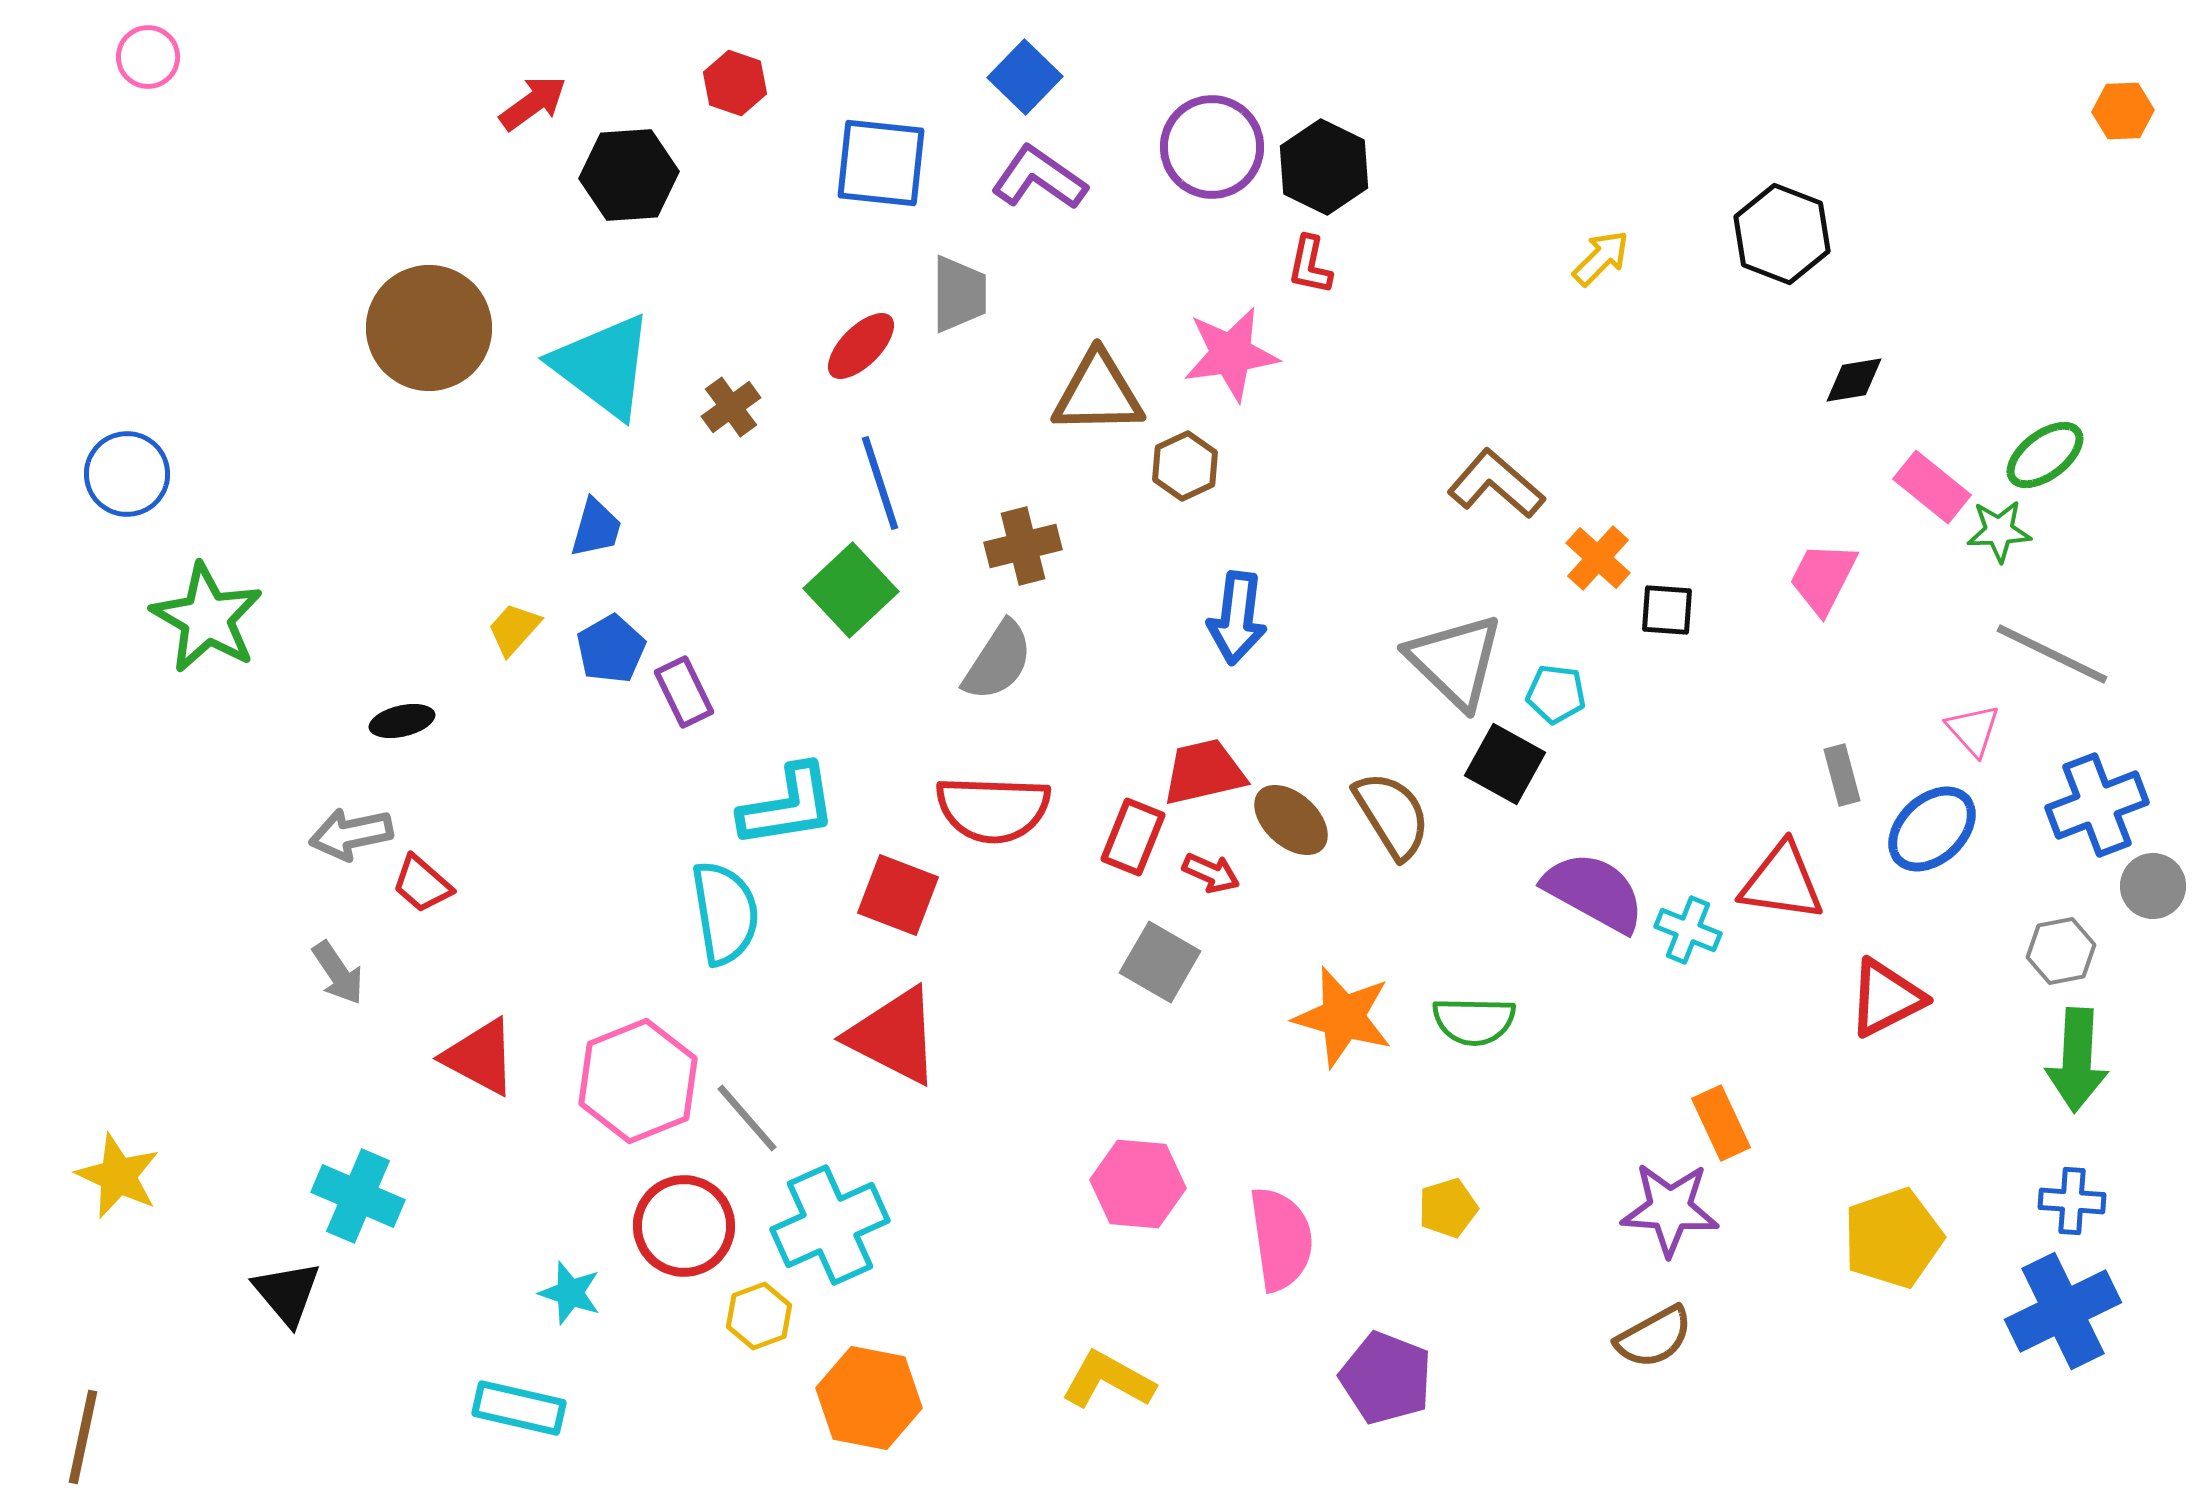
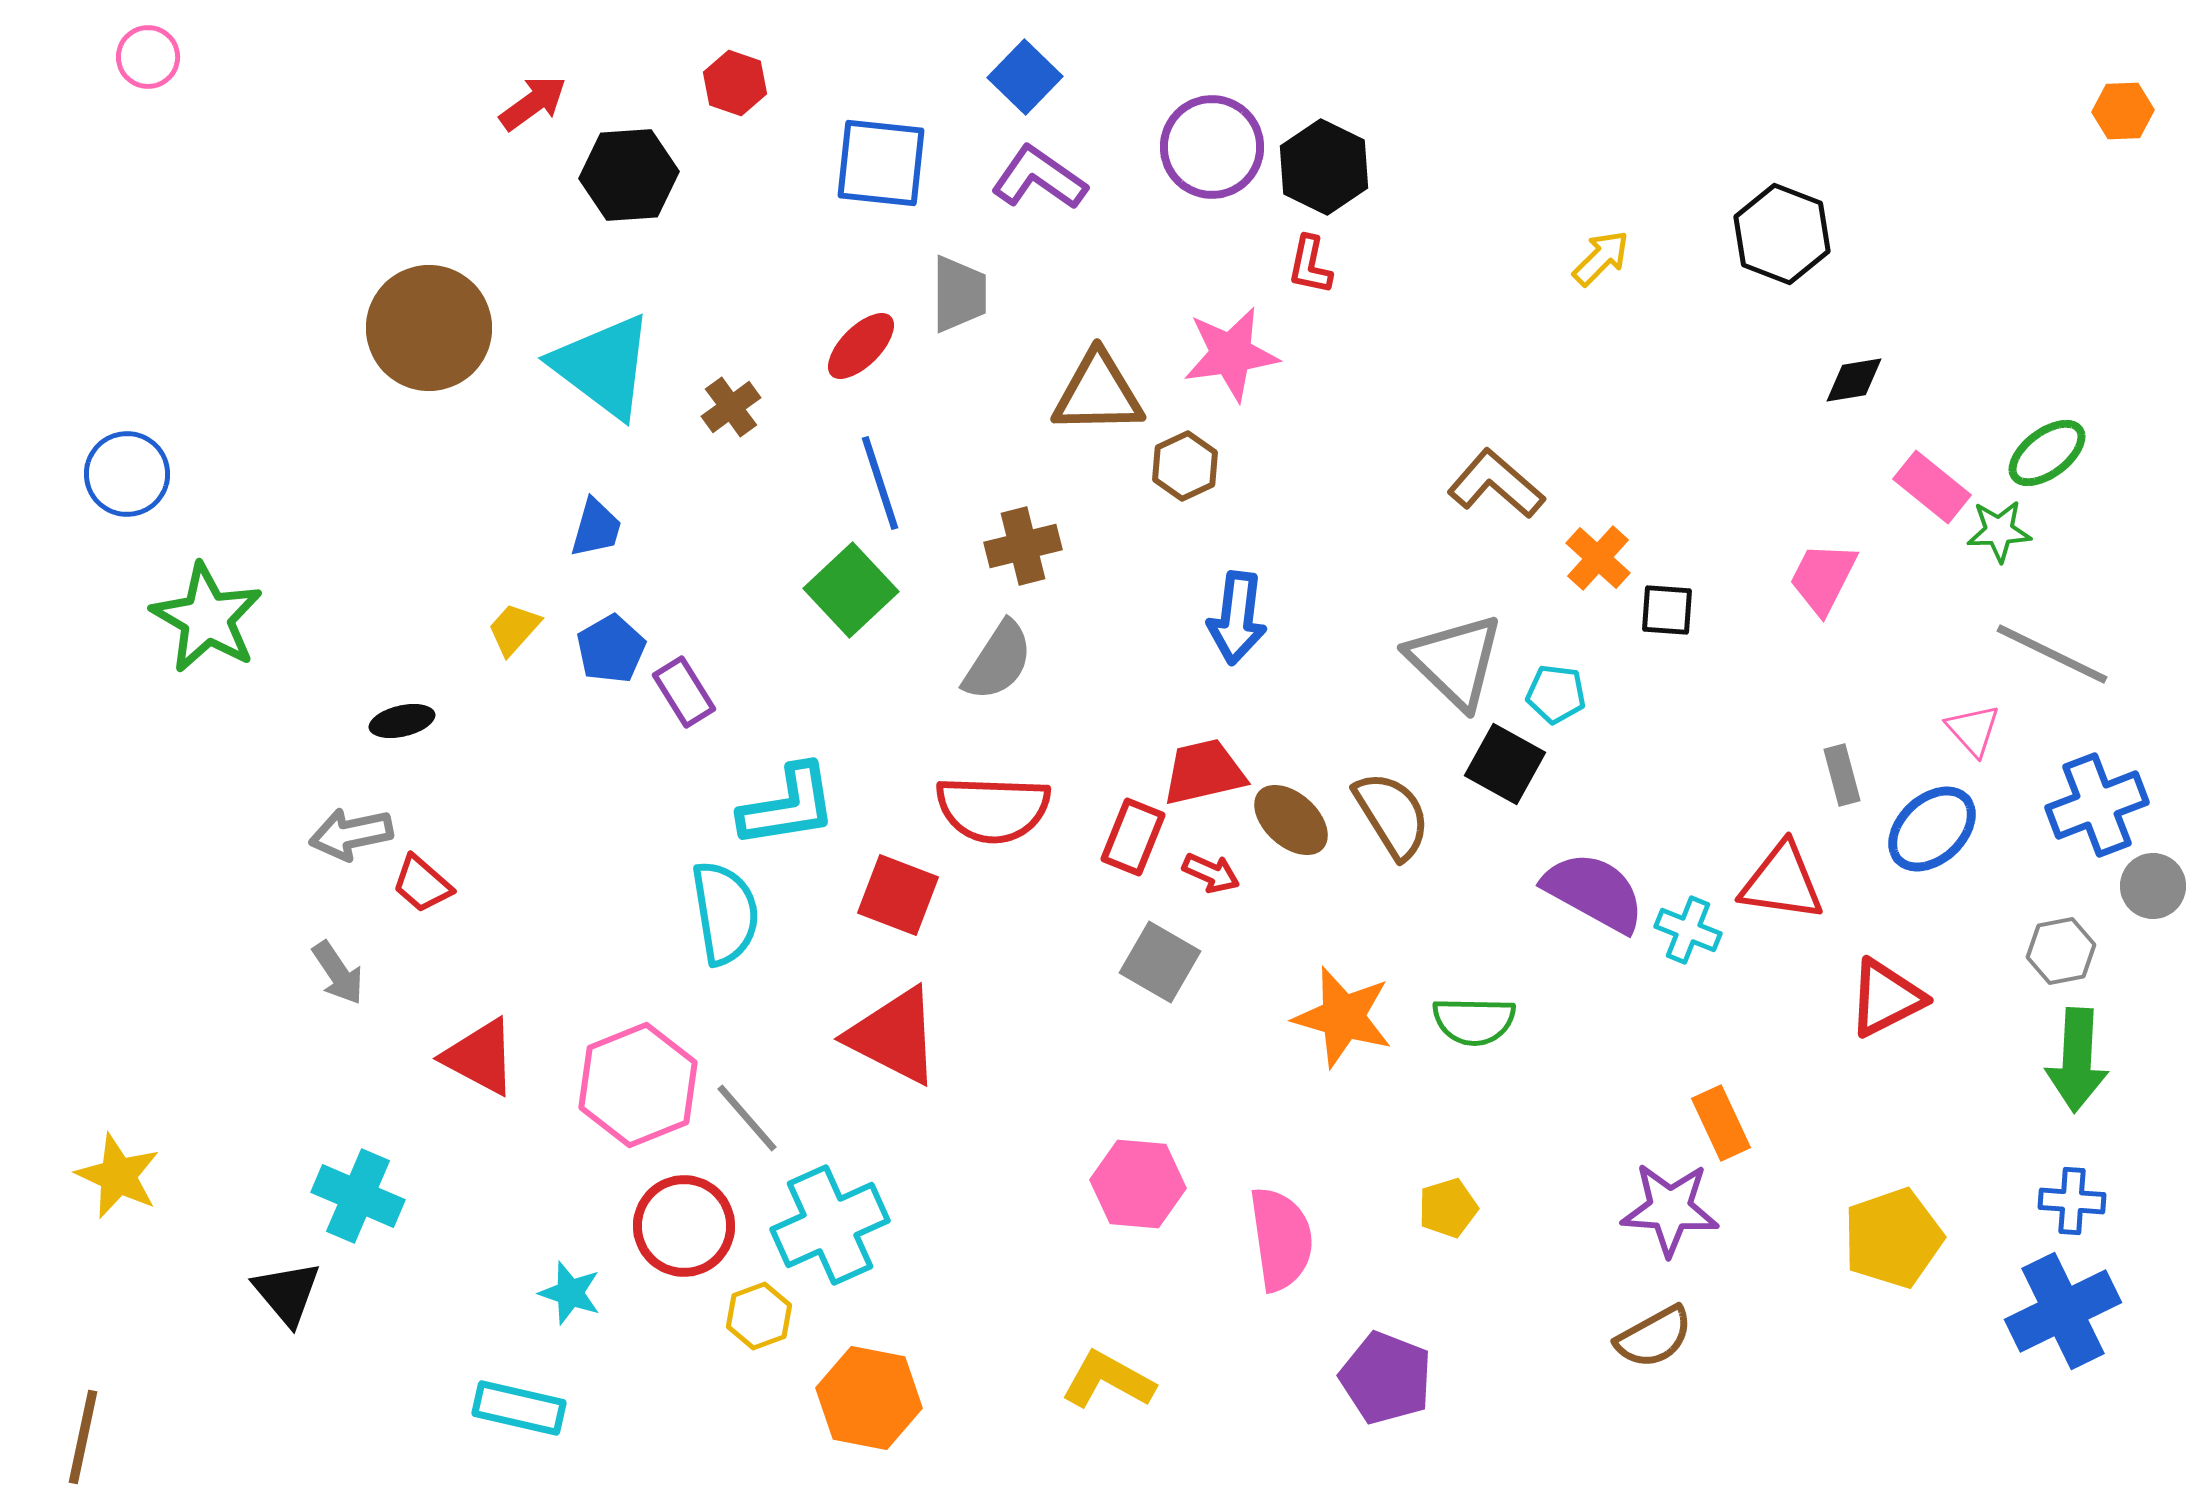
green ellipse at (2045, 455): moved 2 px right, 2 px up
purple rectangle at (684, 692): rotated 6 degrees counterclockwise
pink hexagon at (638, 1081): moved 4 px down
